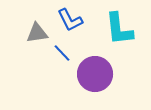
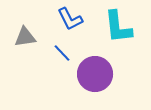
blue L-shape: moved 1 px up
cyan L-shape: moved 1 px left, 2 px up
gray triangle: moved 12 px left, 4 px down
